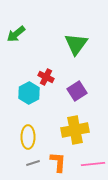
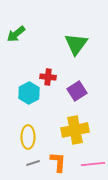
red cross: moved 2 px right; rotated 21 degrees counterclockwise
